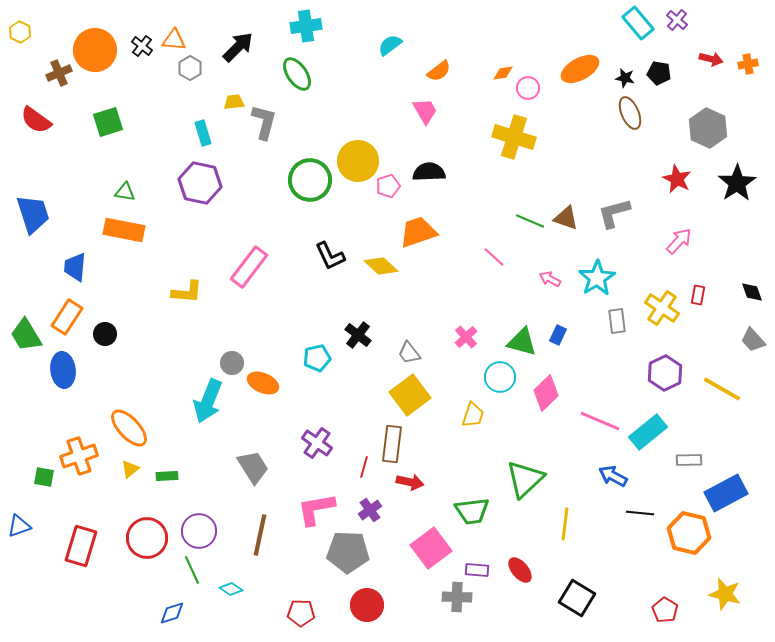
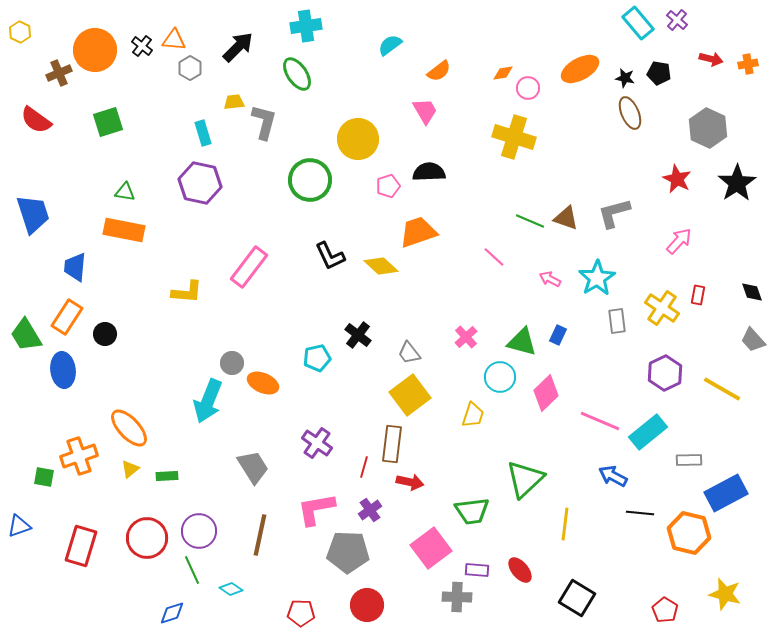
yellow circle at (358, 161): moved 22 px up
